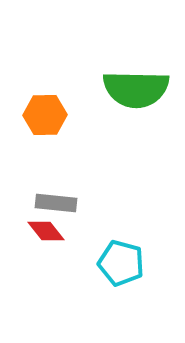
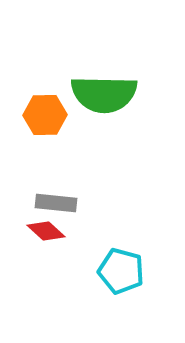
green semicircle: moved 32 px left, 5 px down
red diamond: rotated 9 degrees counterclockwise
cyan pentagon: moved 8 px down
